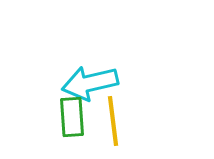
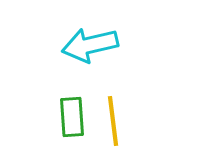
cyan arrow: moved 38 px up
